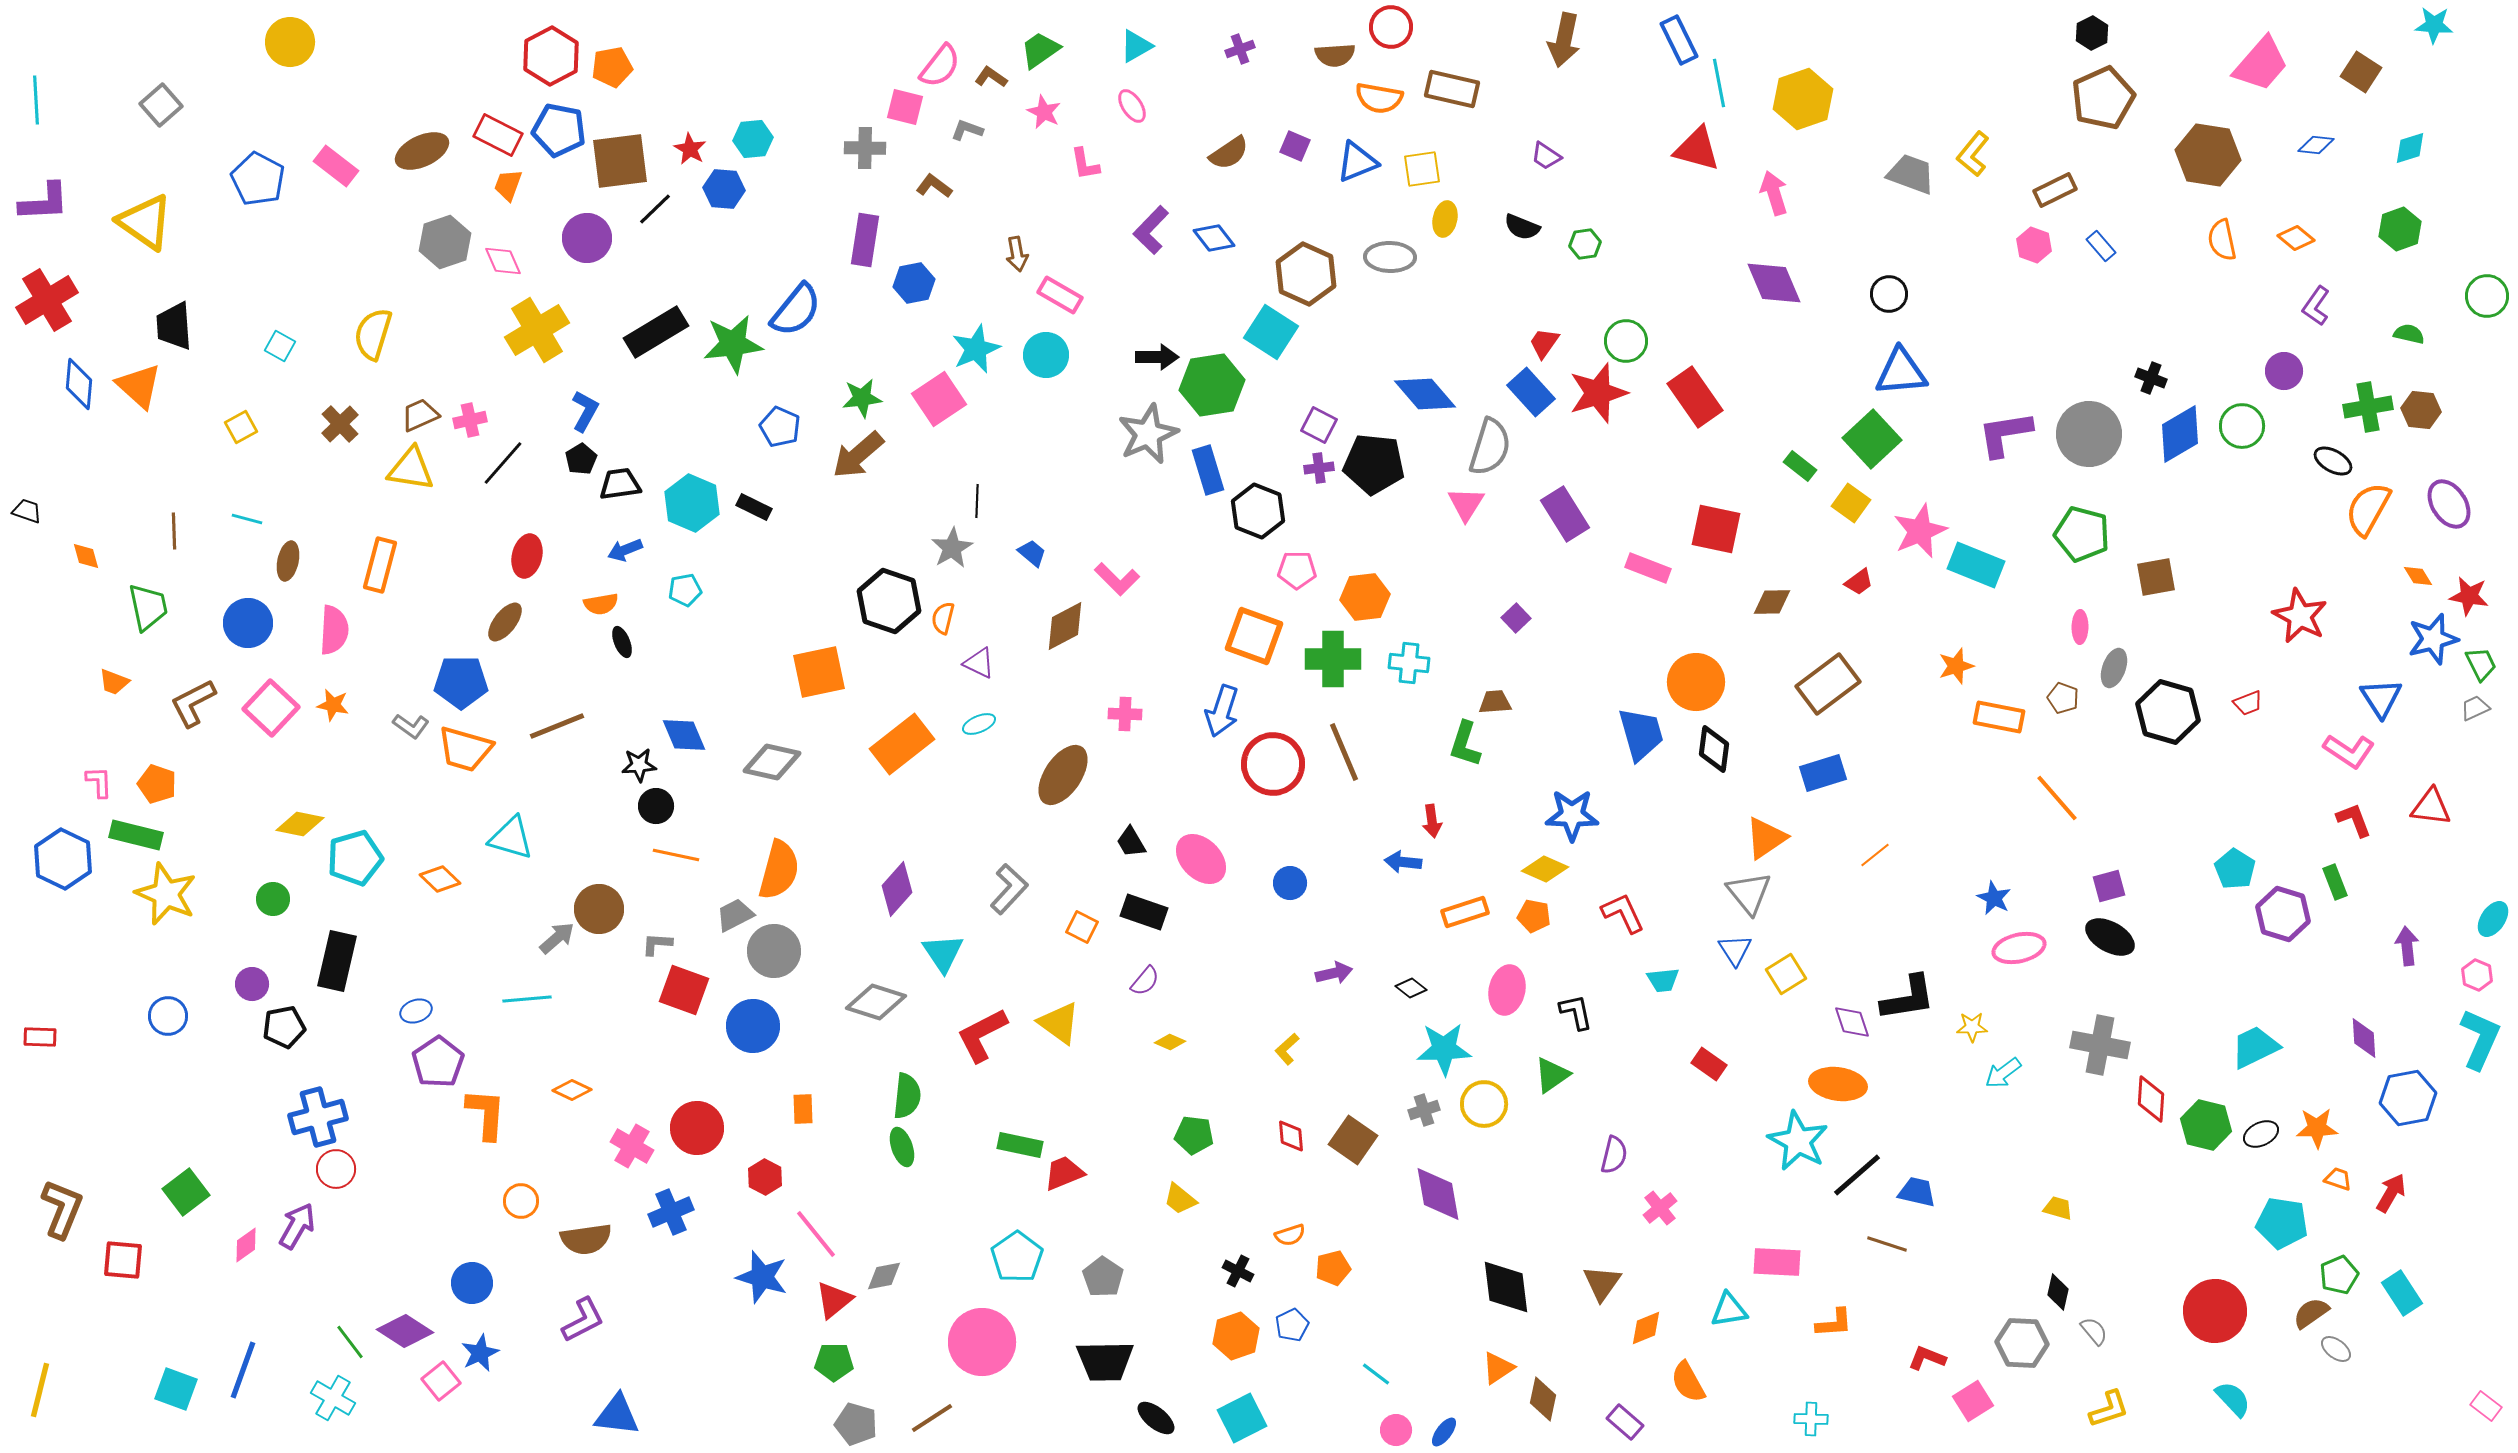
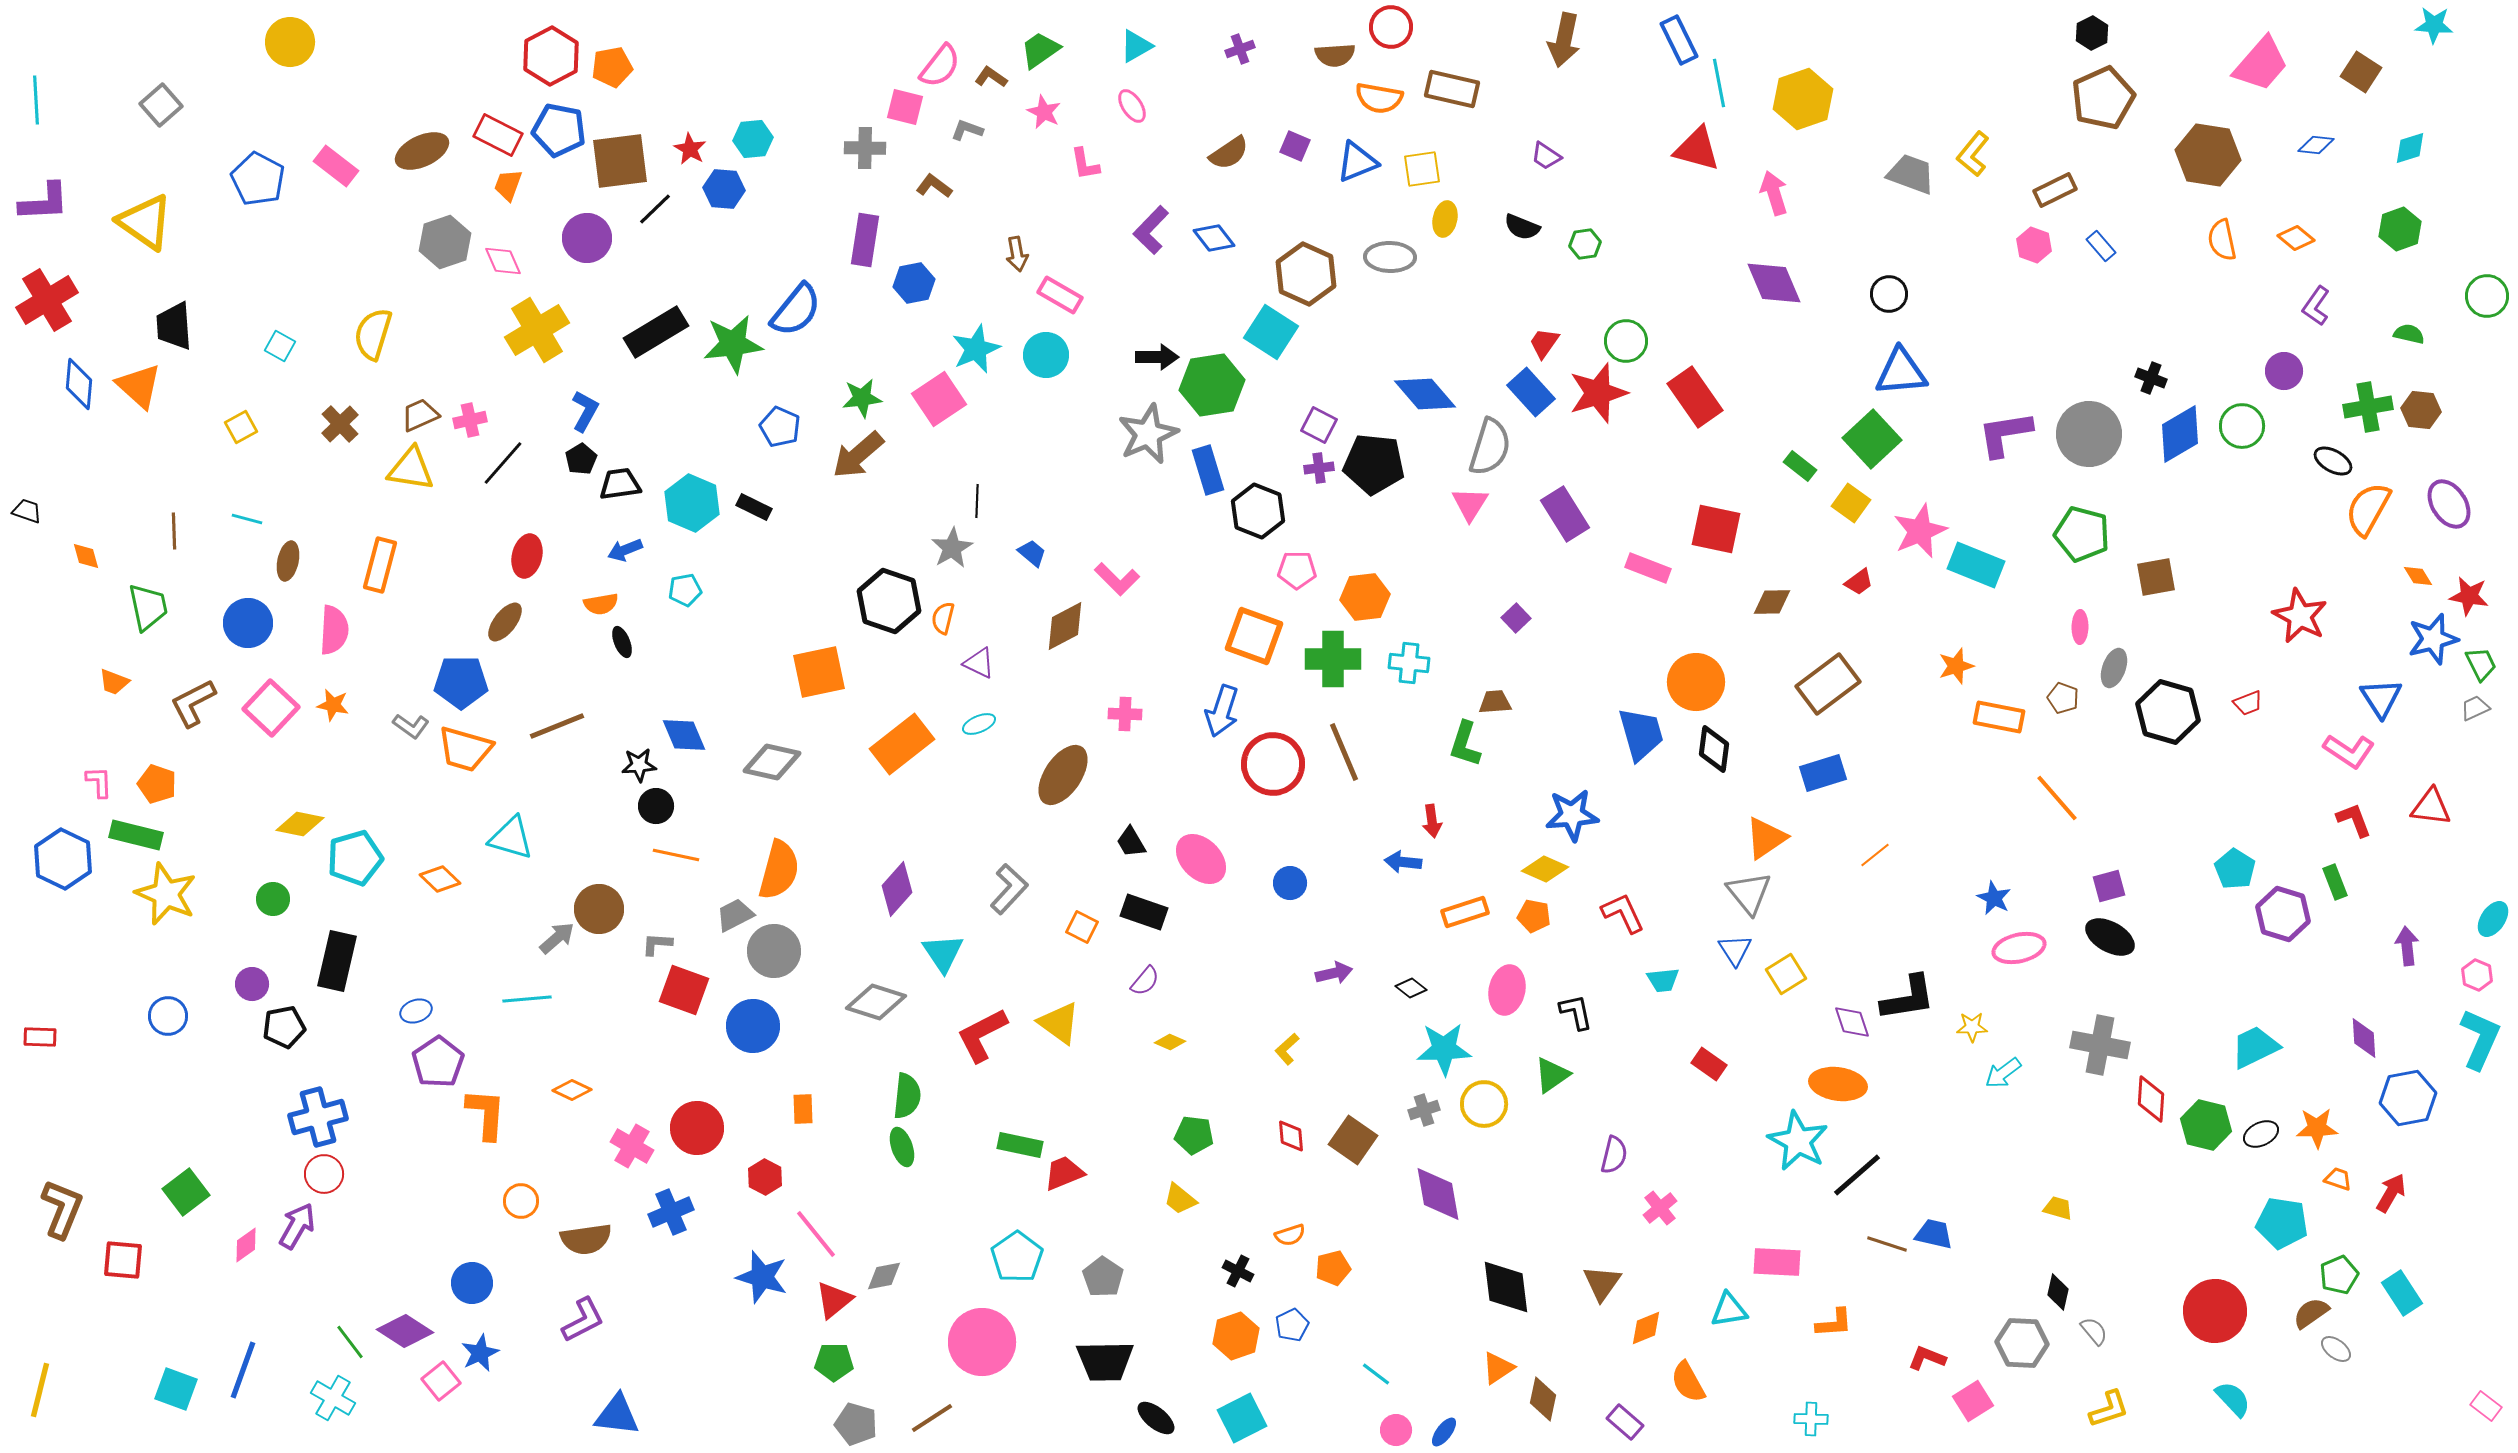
pink triangle at (1466, 504): moved 4 px right
blue star at (1572, 815): rotated 6 degrees counterclockwise
red circle at (336, 1169): moved 12 px left, 5 px down
blue trapezoid at (1917, 1192): moved 17 px right, 42 px down
